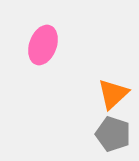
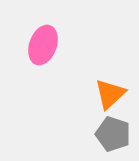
orange triangle: moved 3 px left
